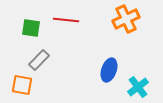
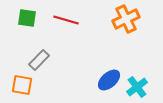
red line: rotated 10 degrees clockwise
green square: moved 4 px left, 10 px up
blue ellipse: moved 10 px down; rotated 30 degrees clockwise
cyan cross: moved 1 px left
